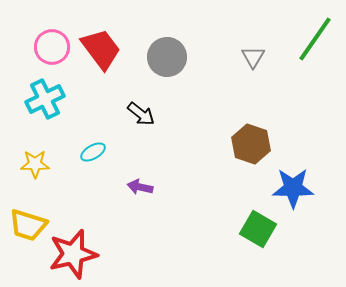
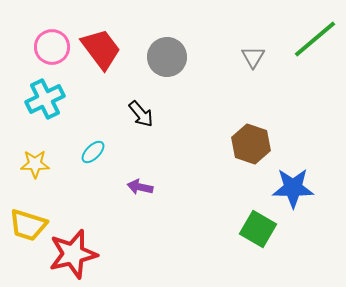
green line: rotated 15 degrees clockwise
black arrow: rotated 12 degrees clockwise
cyan ellipse: rotated 15 degrees counterclockwise
